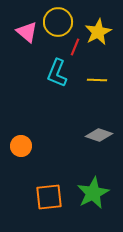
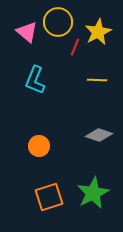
cyan L-shape: moved 22 px left, 7 px down
orange circle: moved 18 px right
orange square: rotated 12 degrees counterclockwise
